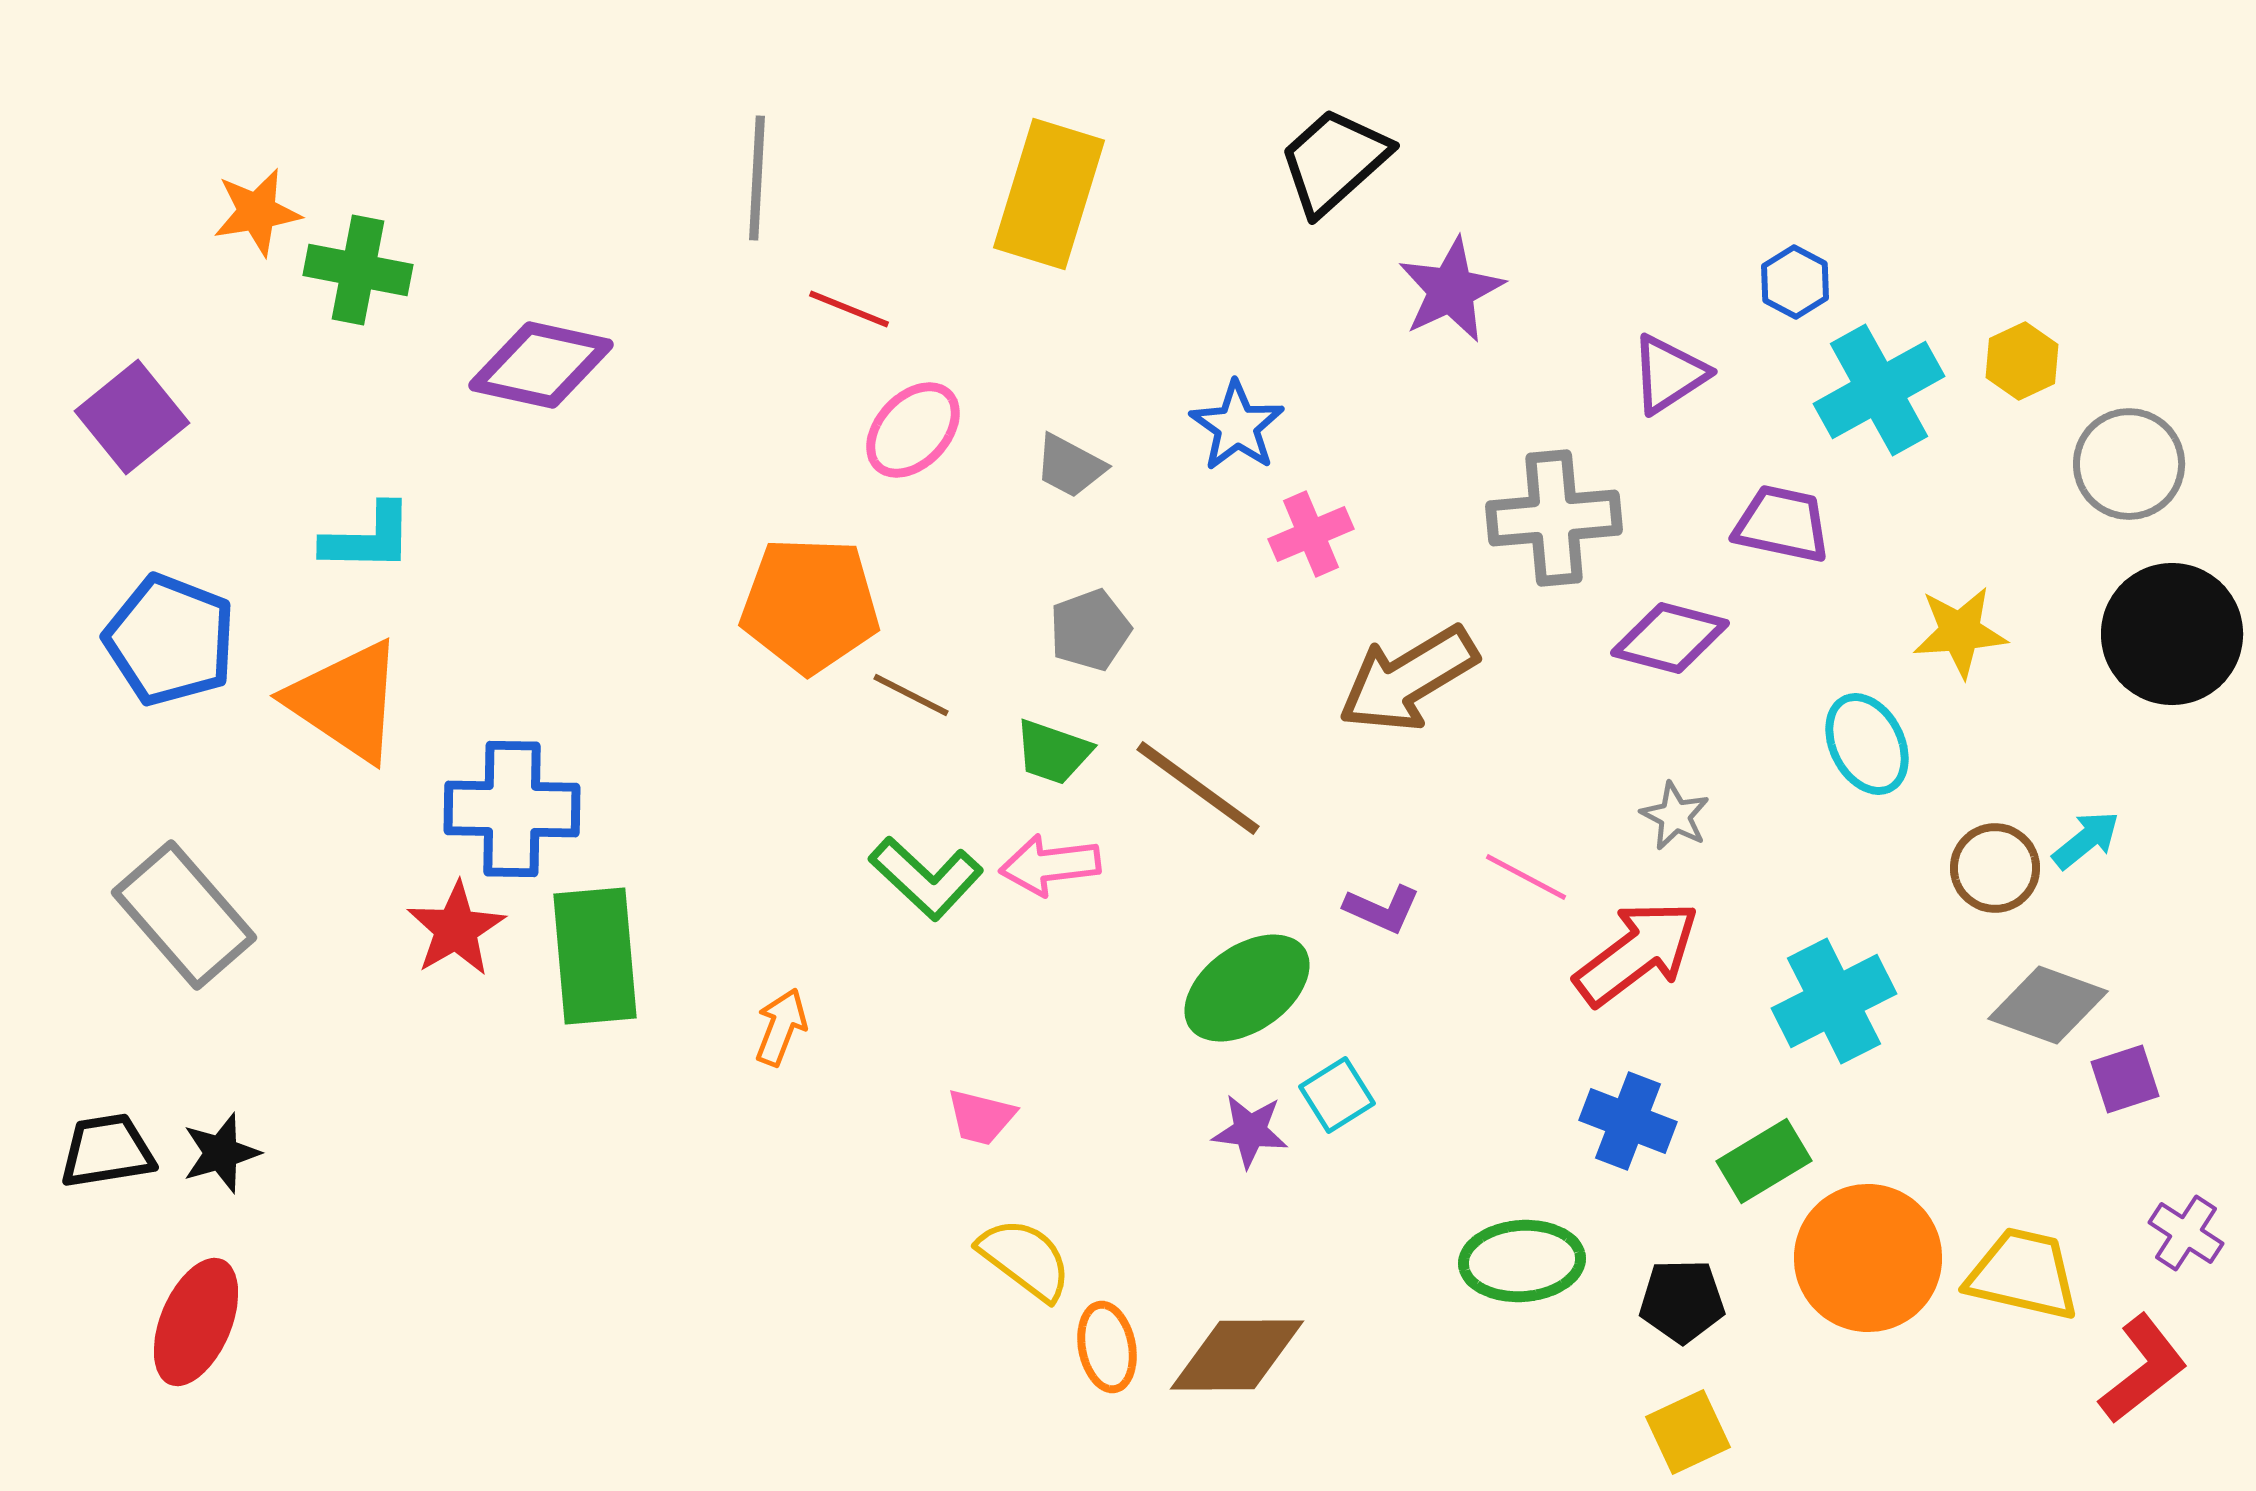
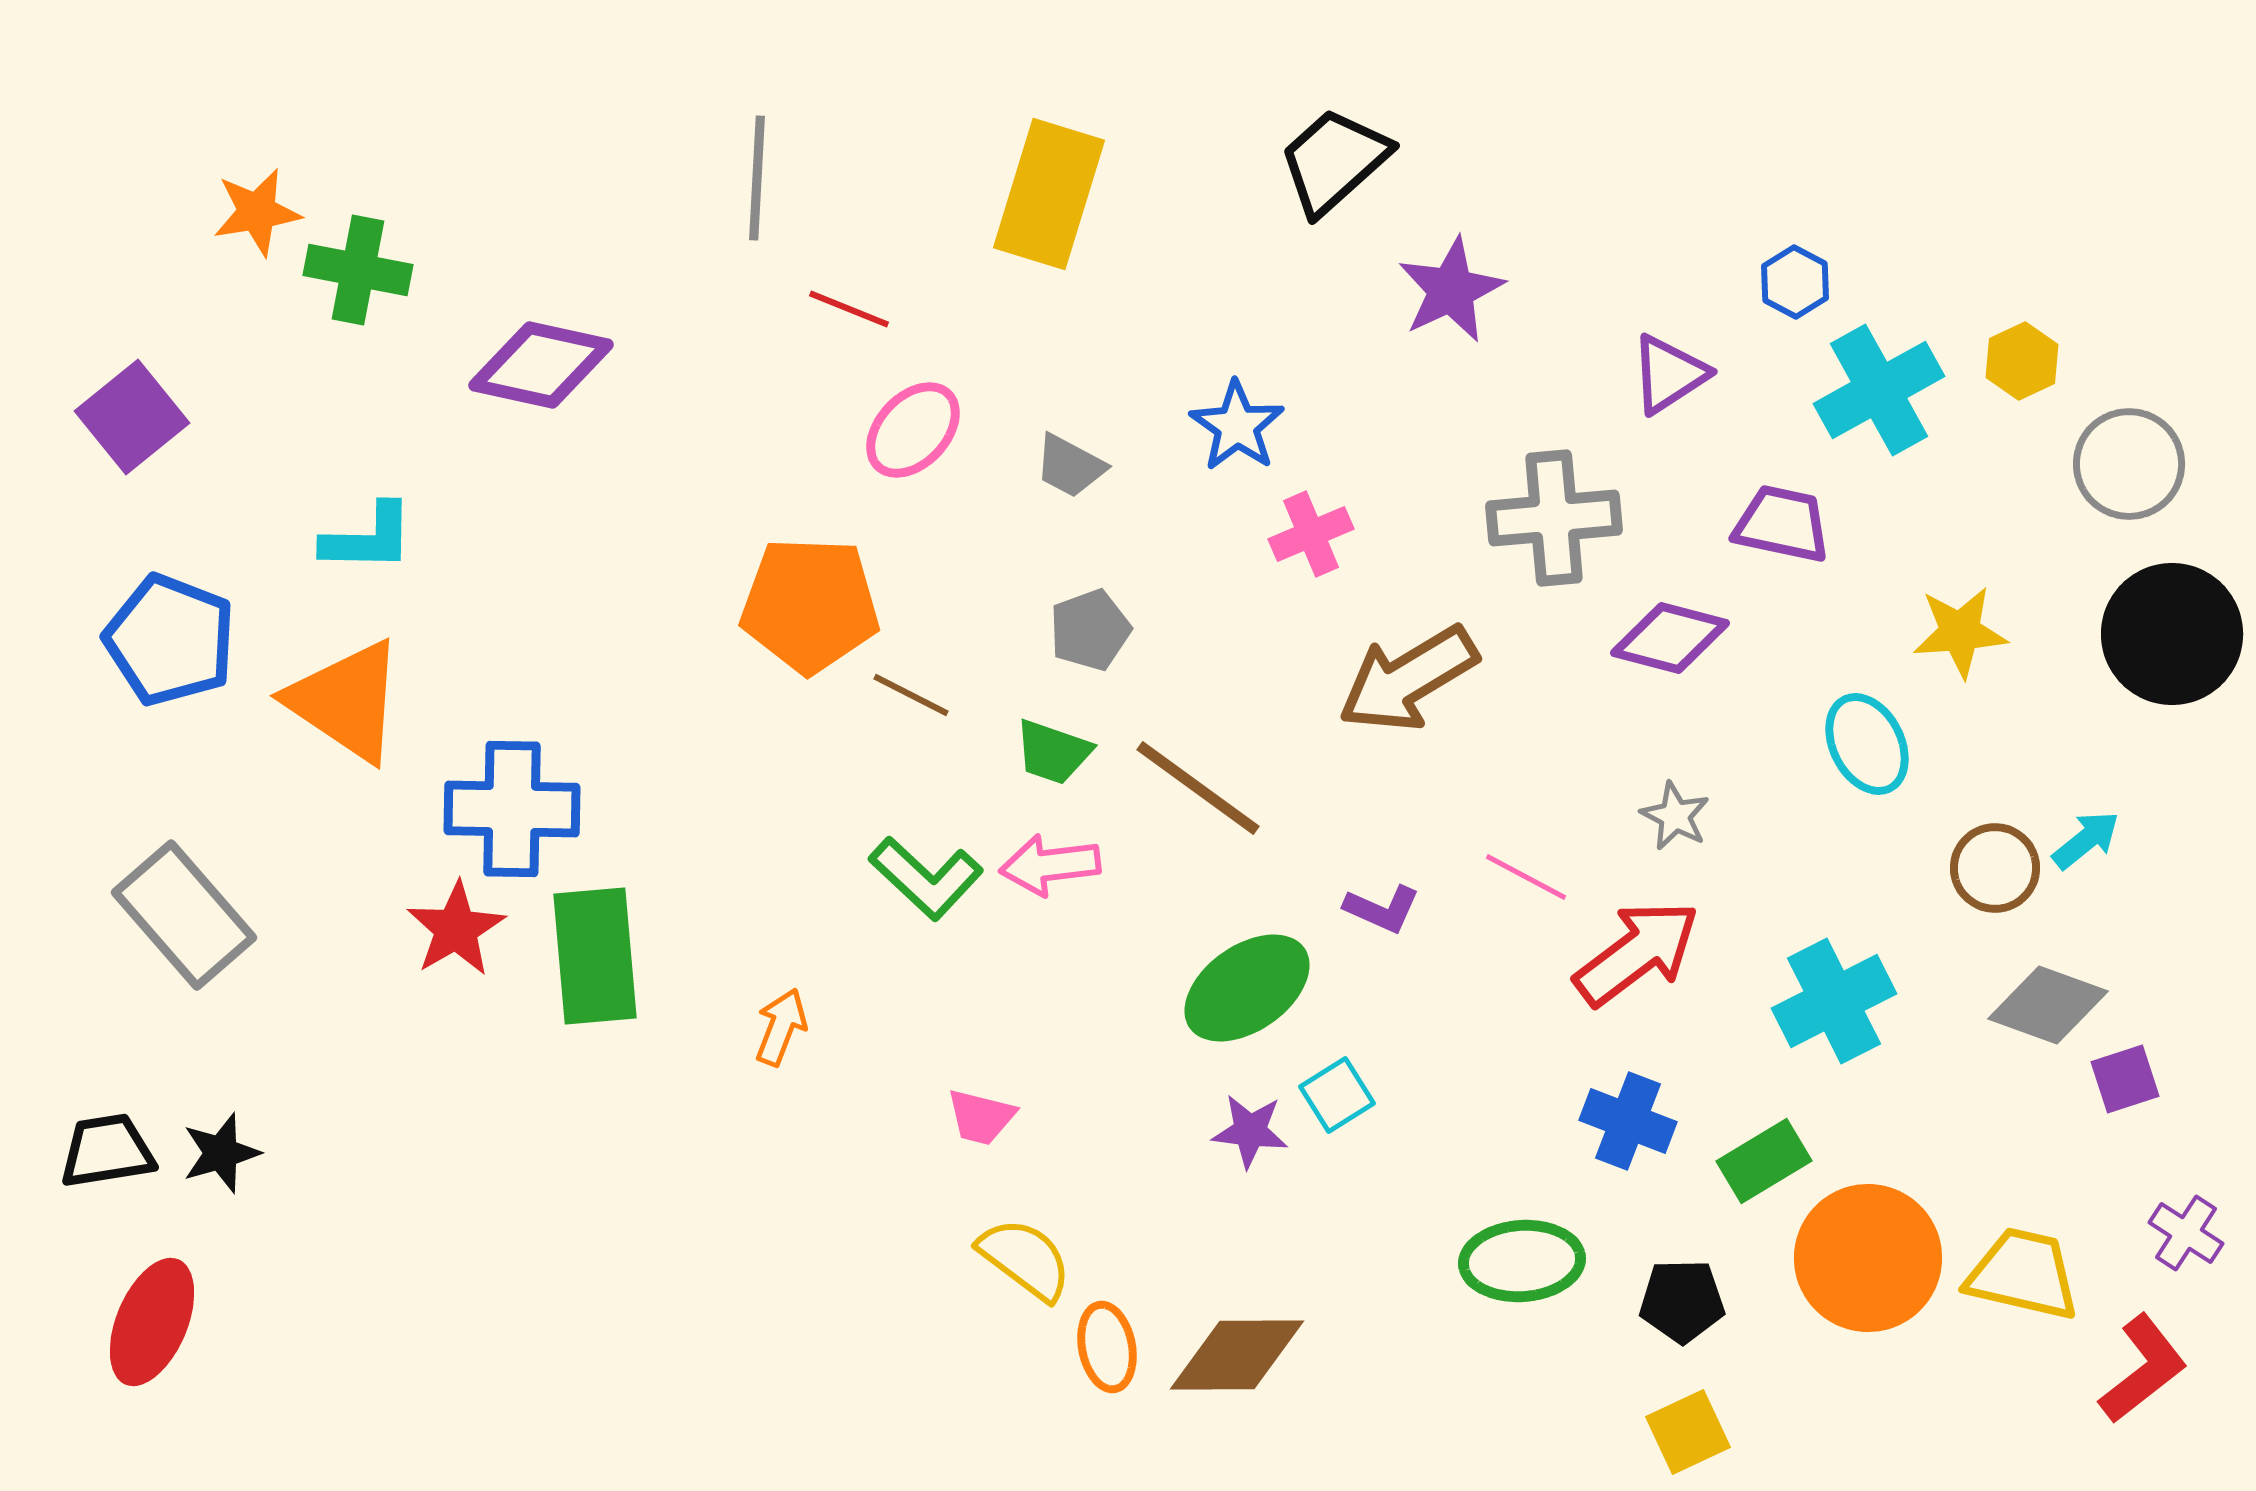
red ellipse at (196, 1322): moved 44 px left
